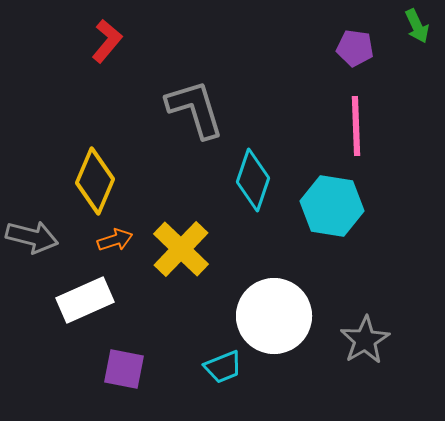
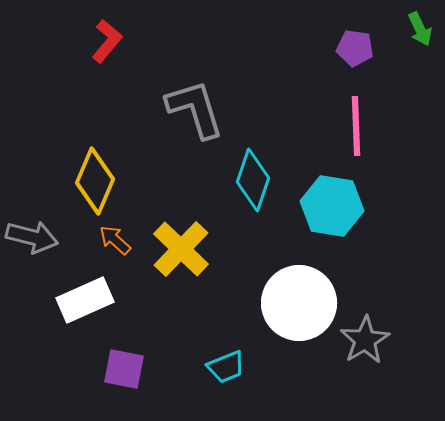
green arrow: moved 3 px right, 3 px down
orange arrow: rotated 120 degrees counterclockwise
white circle: moved 25 px right, 13 px up
cyan trapezoid: moved 3 px right
